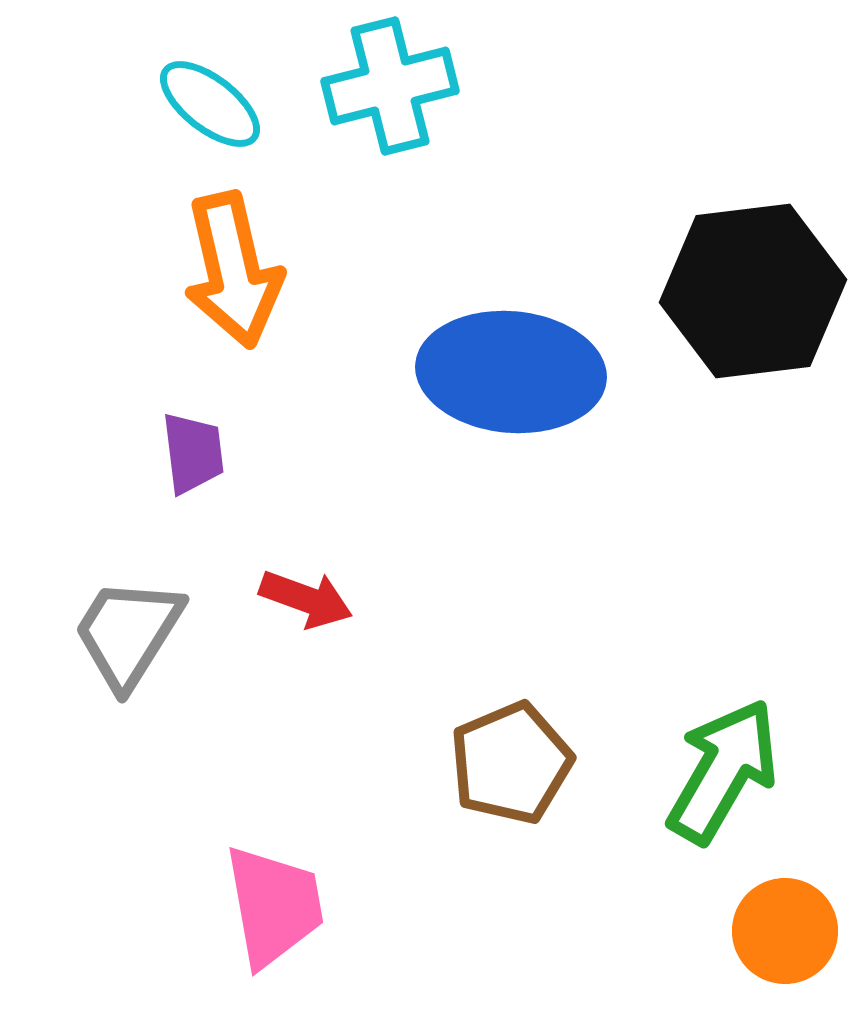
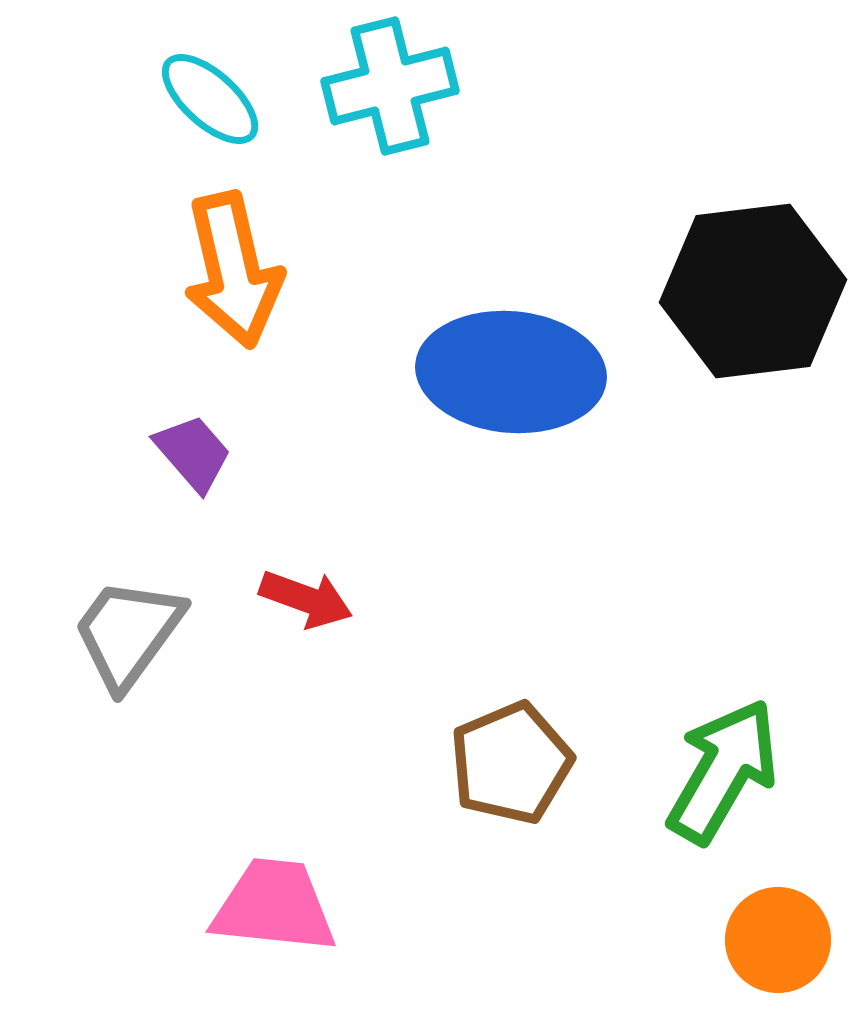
cyan ellipse: moved 5 px up; rotated 4 degrees clockwise
purple trapezoid: rotated 34 degrees counterclockwise
gray trapezoid: rotated 4 degrees clockwise
pink trapezoid: rotated 74 degrees counterclockwise
orange circle: moved 7 px left, 9 px down
